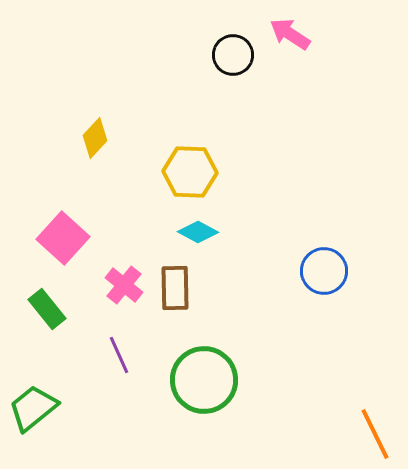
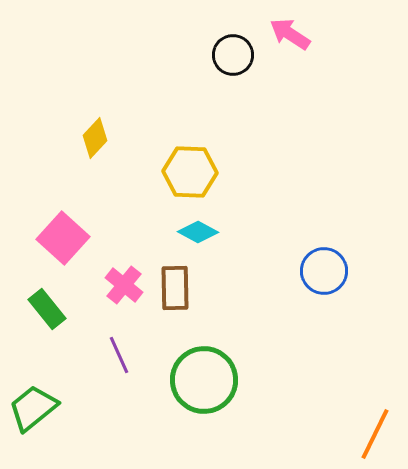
orange line: rotated 52 degrees clockwise
